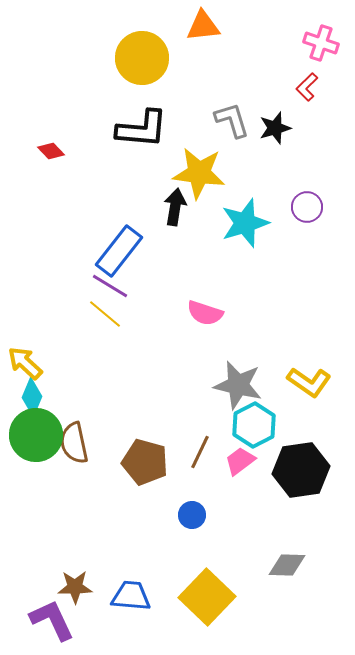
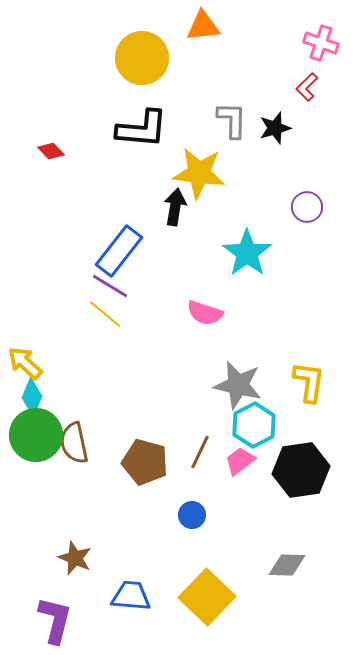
gray L-shape: rotated 18 degrees clockwise
cyan star: moved 2 px right, 30 px down; rotated 18 degrees counterclockwise
yellow L-shape: rotated 117 degrees counterclockwise
brown star: moved 29 px up; rotated 24 degrees clockwise
purple L-shape: moved 3 px right; rotated 39 degrees clockwise
